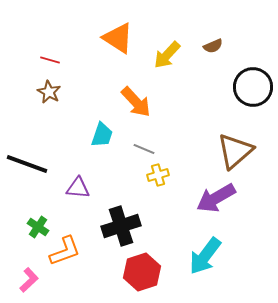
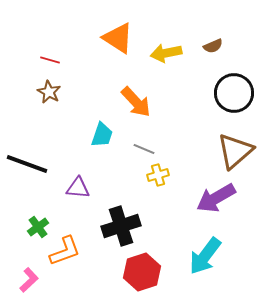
yellow arrow: moved 1 px left, 2 px up; rotated 36 degrees clockwise
black circle: moved 19 px left, 6 px down
green cross: rotated 20 degrees clockwise
